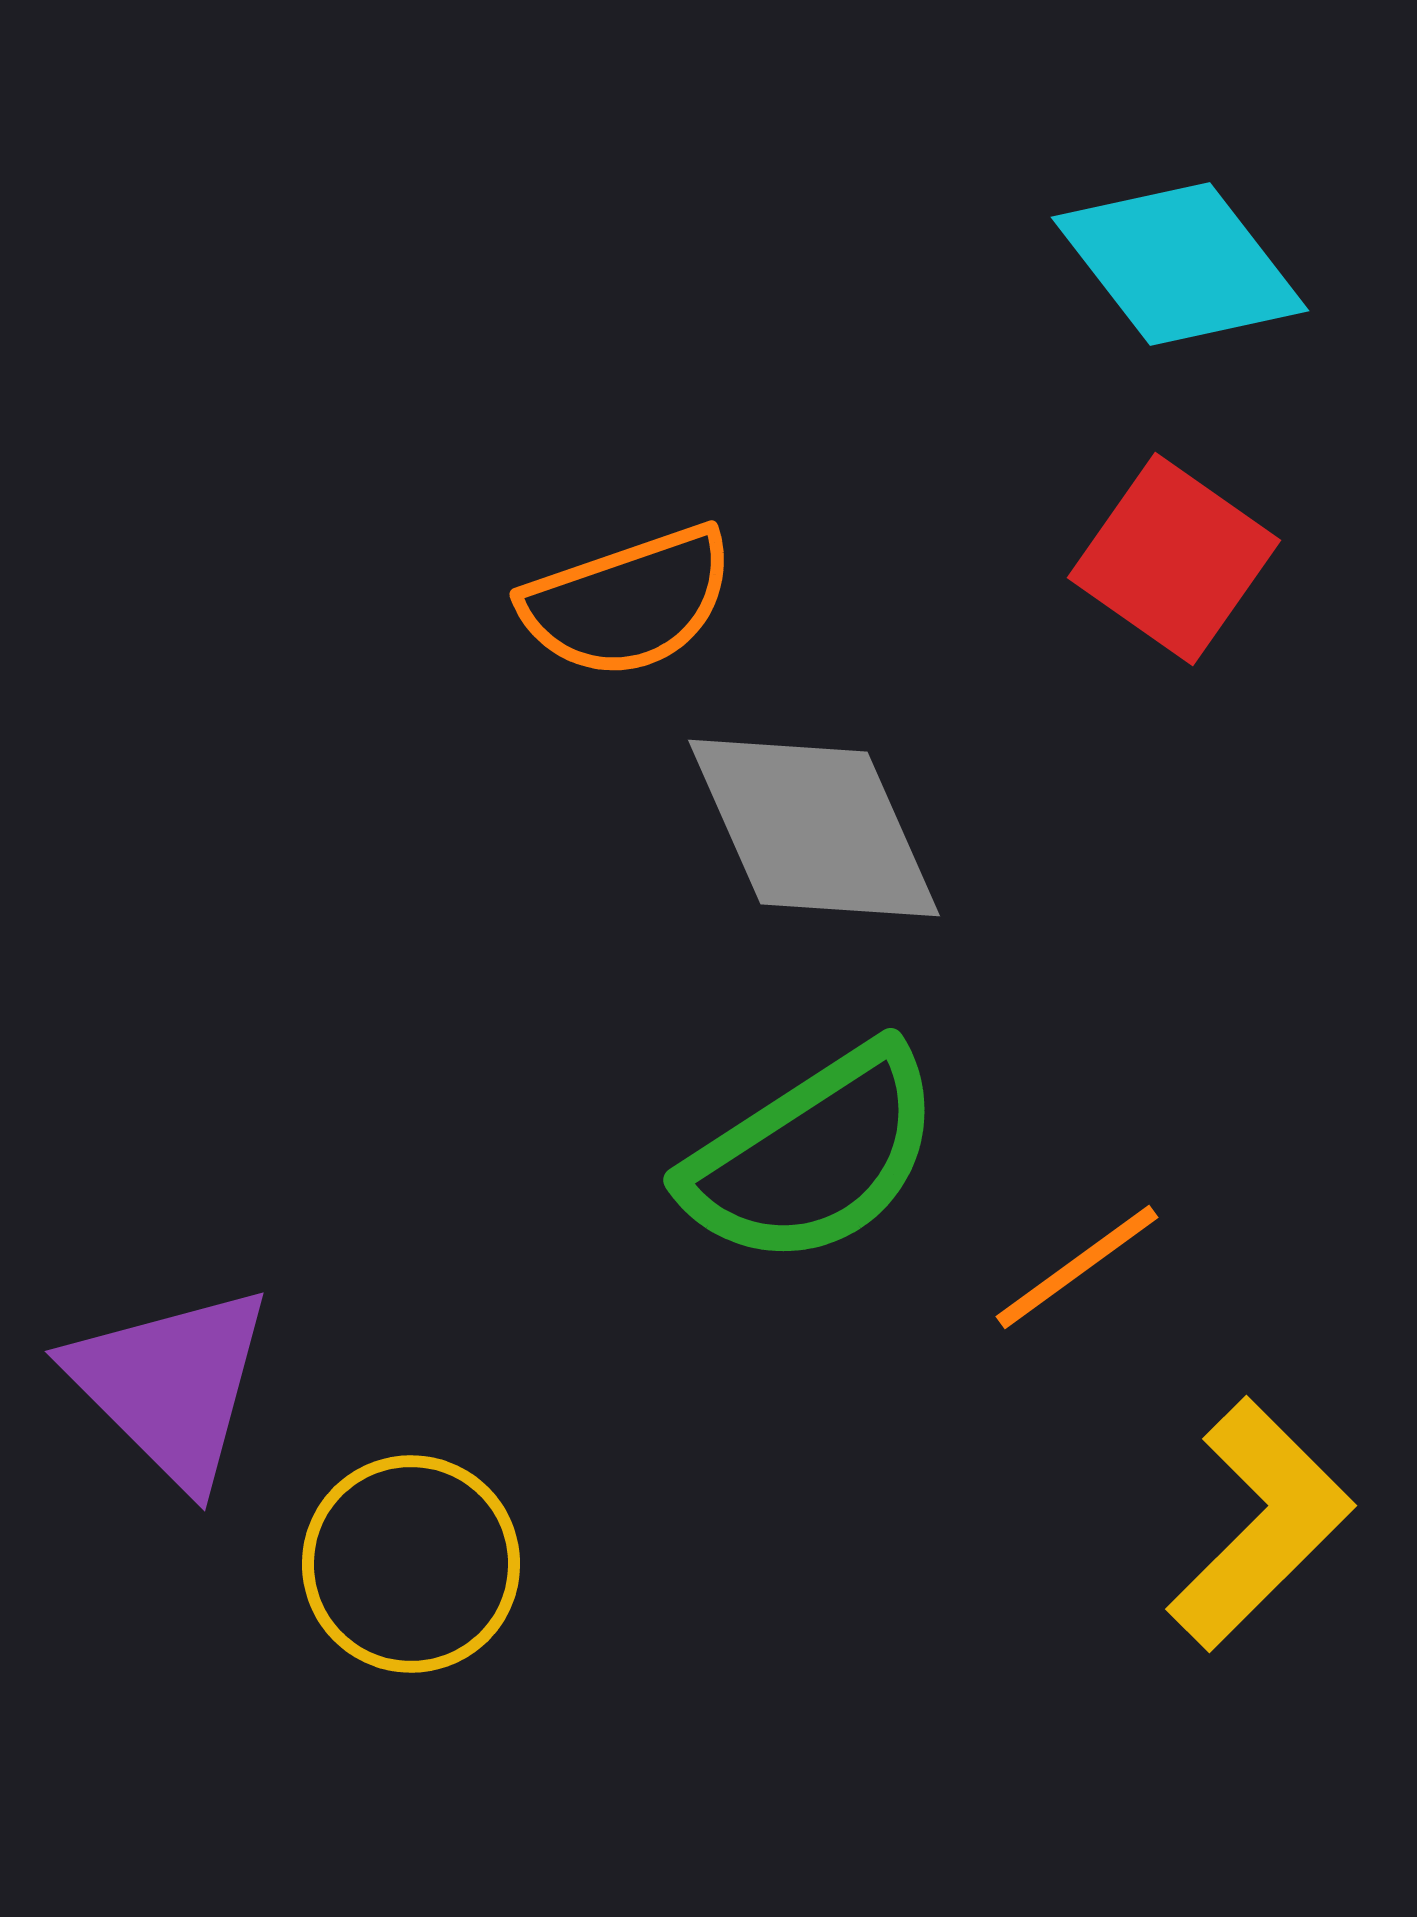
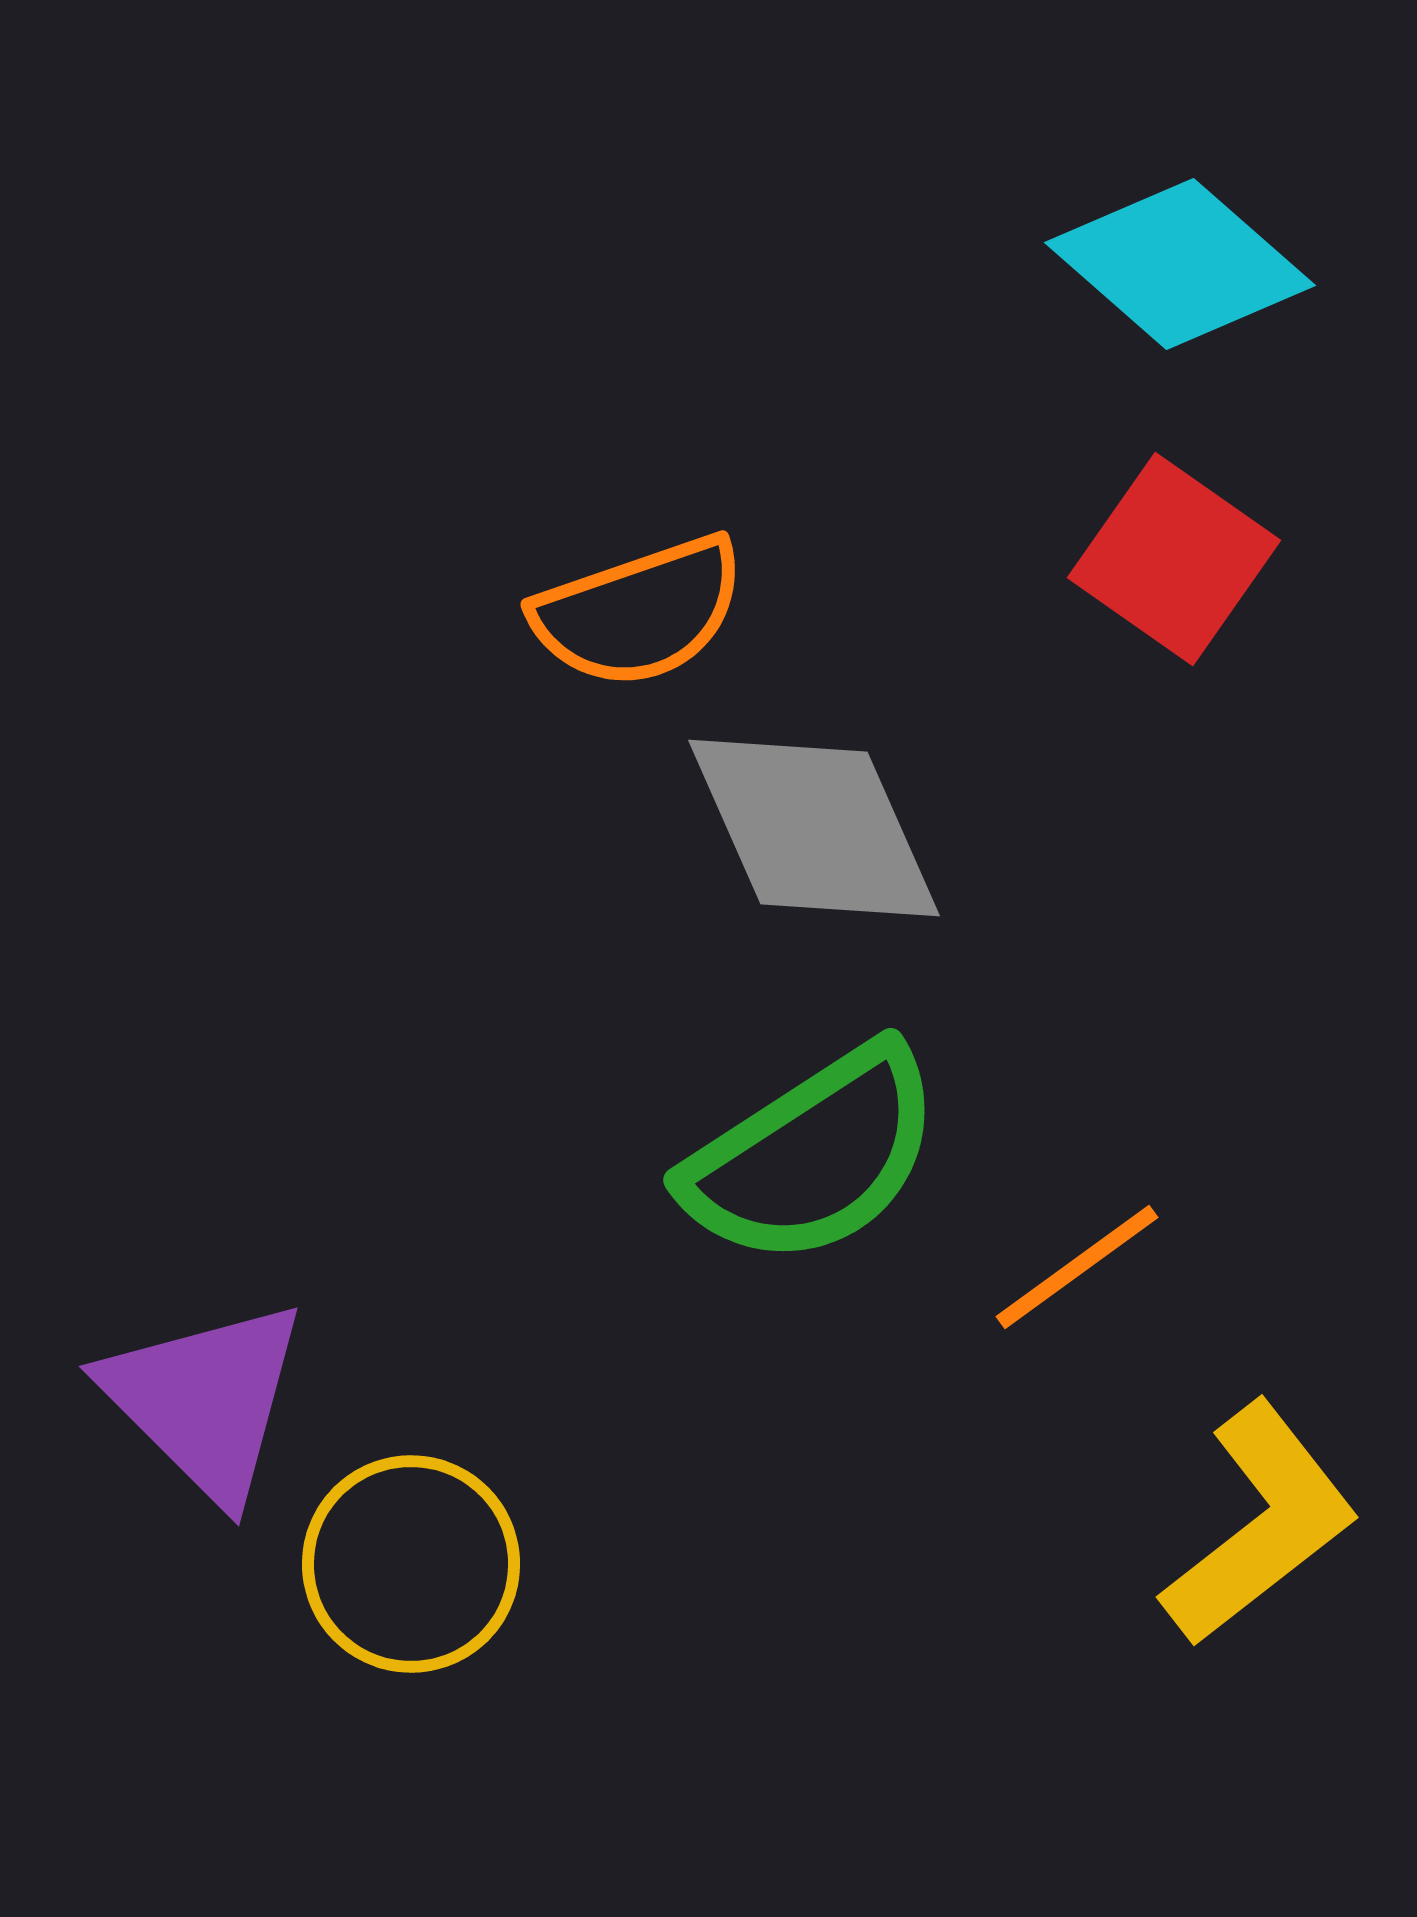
cyan diamond: rotated 11 degrees counterclockwise
orange semicircle: moved 11 px right, 10 px down
purple triangle: moved 34 px right, 15 px down
yellow L-shape: rotated 7 degrees clockwise
